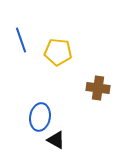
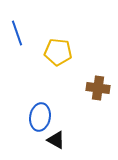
blue line: moved 4 px left, 7 px up
